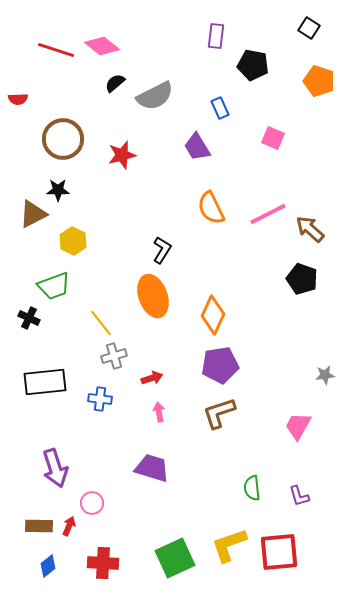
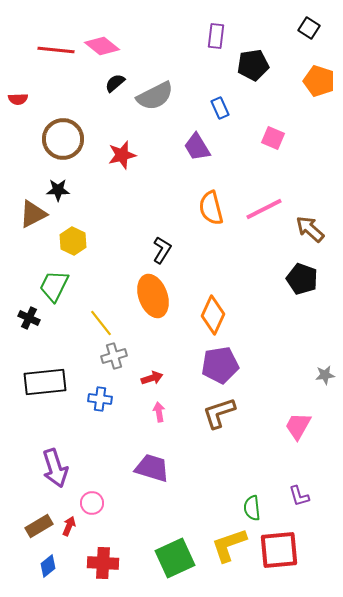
red line at (56, 50): rotated 12 degrees counterclockwise
black pentagon at (253, 65): rotated 20 degrees counterclockwise
orange semicircle at (211, 208): rotated 12 degrees clockwise
pink line at (268, 214): moved 4 px left, 5 px up
green trapezoid at (54, 286): rotated 136 degrees clockwise
green semicircle at (252, 488): moved 20 px down
brown rectangle at (39, 526): rotated 32 degrees counterclockwise
red square at (279, 552): moved 2 px up
